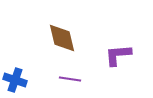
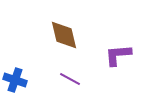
brown diamond: moved 2 px right, 3 px up
purple line: rotated 20 degrees clockwise
